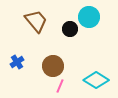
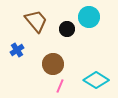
black circle: moved 3 px left
blue cross: moved 12 px up
brown circle: moved 2 px up
